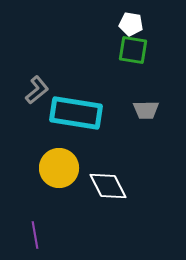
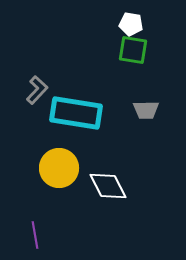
gray L-shape: rotated 8 degrees counterclockwise
